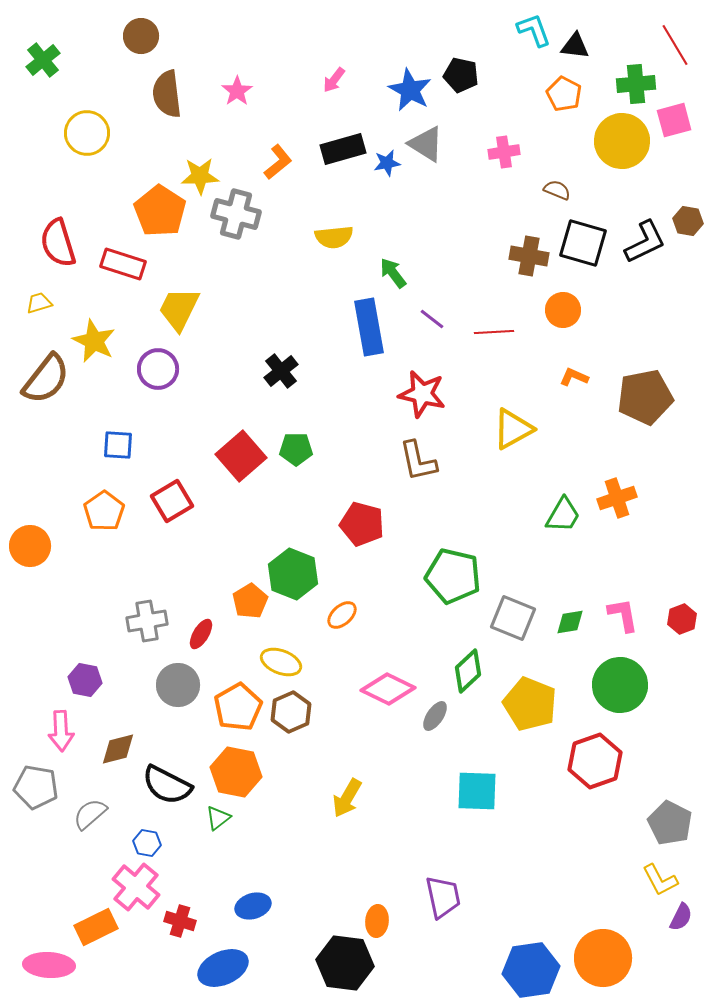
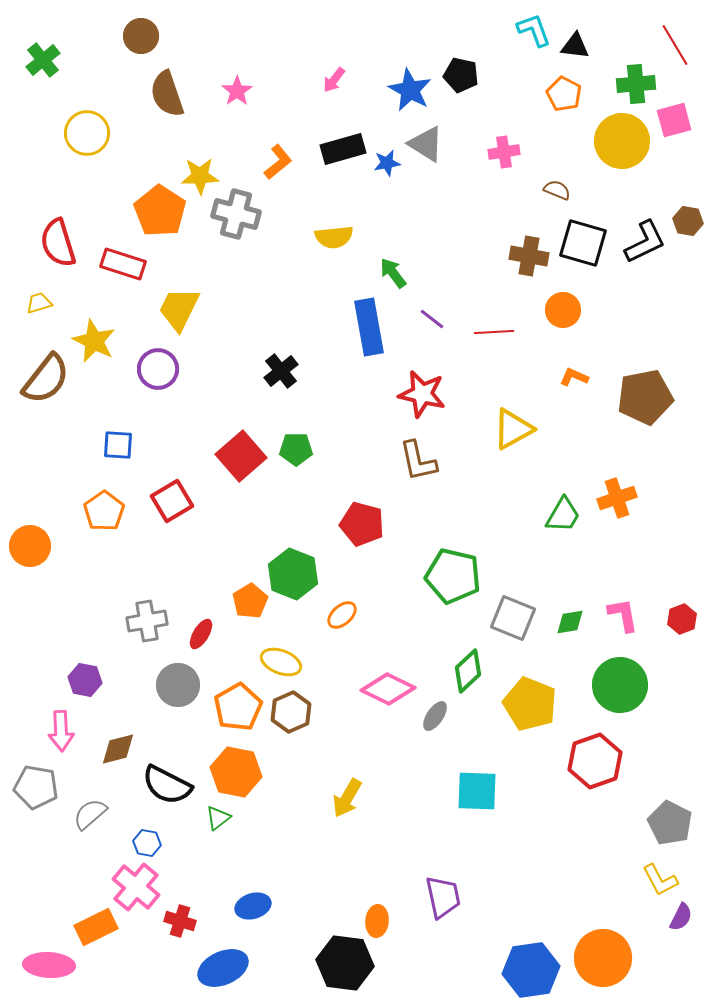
brown semicircle at (167, 94): rotated 12 degrees counterclockwise
